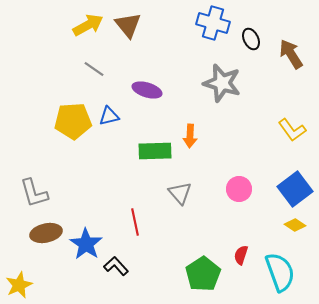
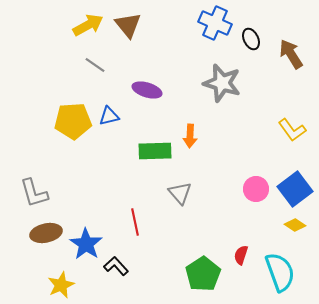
blue cross: moved 2 px right; rotated 8 degrees clockwise
gray line: moved 1 px right, 4 px up
pink circle: moved 17 px right
yellow star: moved 42 px right
